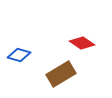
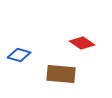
brown rectangle: rotated 36 degrees clockwise
